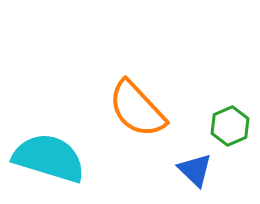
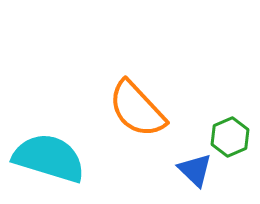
green hexagon: moved 11 px down
